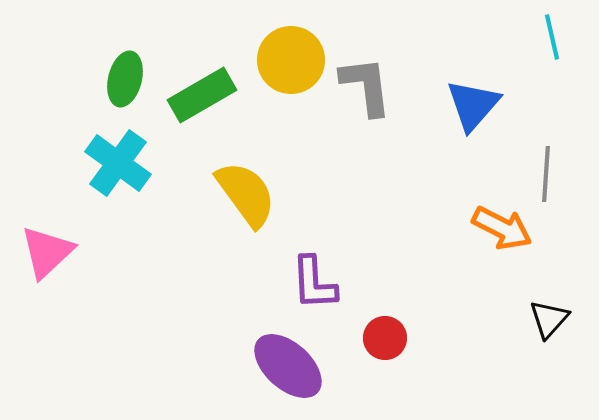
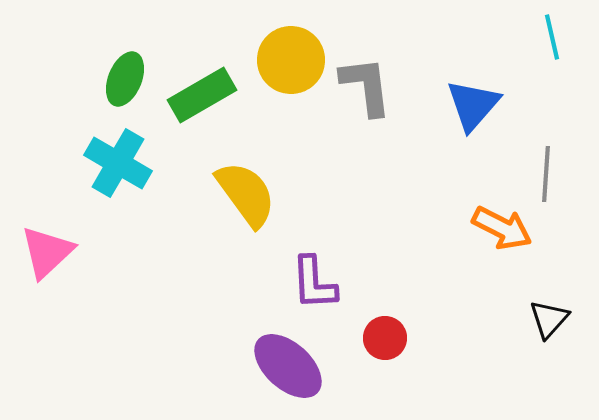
green ellipse: rotated 8 degrees clockwise
cyan cross: rotated 6 degrees counterclockwise
